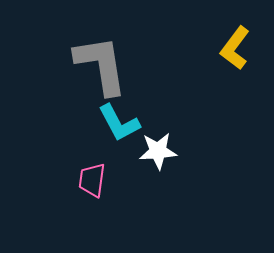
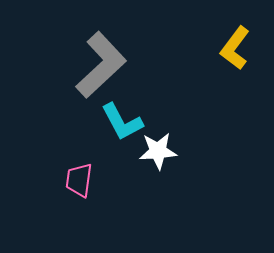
gray L-shape: rotated 56 degrees clockwise
cyan L-shape: moved 3 px right, 1 px up
pink trapezoid: moved 13 px left
